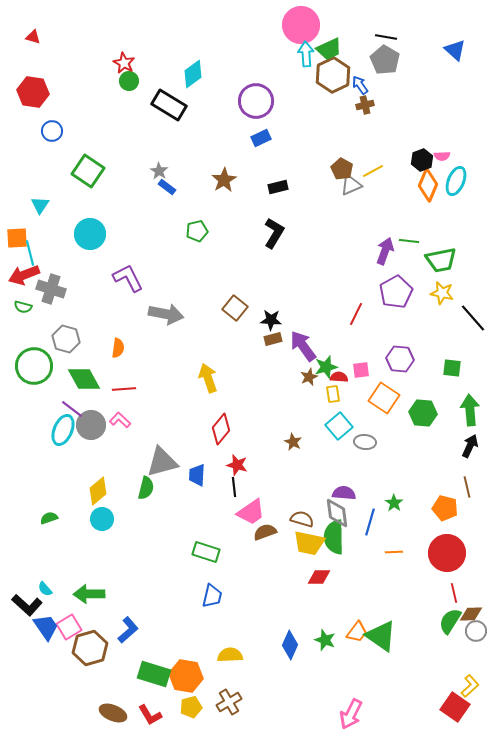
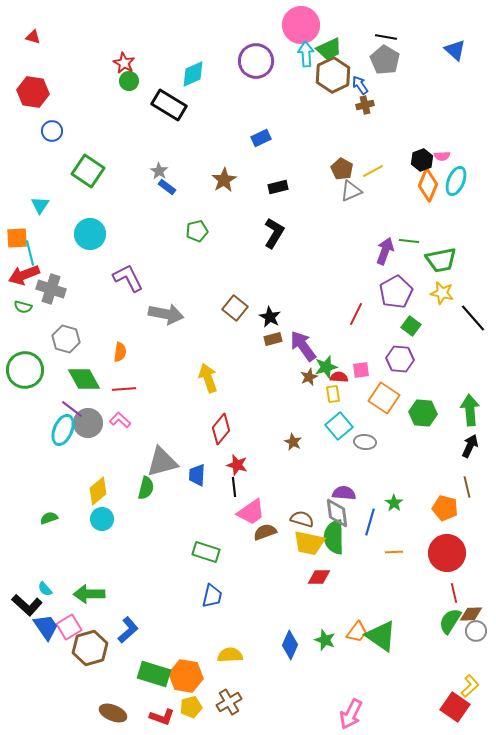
cyan diamond at (193, 74): rotated 12 degrees clockwise
purple circle at (256, 101): moved 40 px up
gray triangle at (351, 185): moved 6 px down
black star at (271, 320): moved 1 px left, 3 px up; rotated 25 degrees clockwise
orange semicircle at (118, 348): moved 2 px right, 4 px down
green circle at (34, 366): moved 9 px left, 4 px down
green square at (452, 368): moved 41 px left, 42 px up; rotated 30 degrees clockwise
gray circle at (91, 425): moved 3 px left, 2 px up
red L-shape at (150, 715): moved 12 px right, 2 px down; rotated 40 degrees counterclockwise
